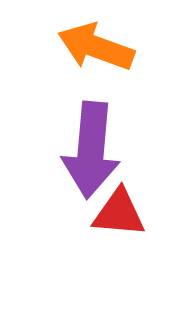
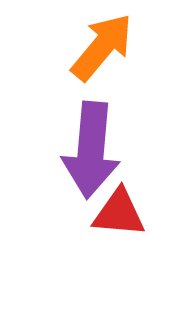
orange arrow: moved 6 px right; rotated 110 degrees clockwise
